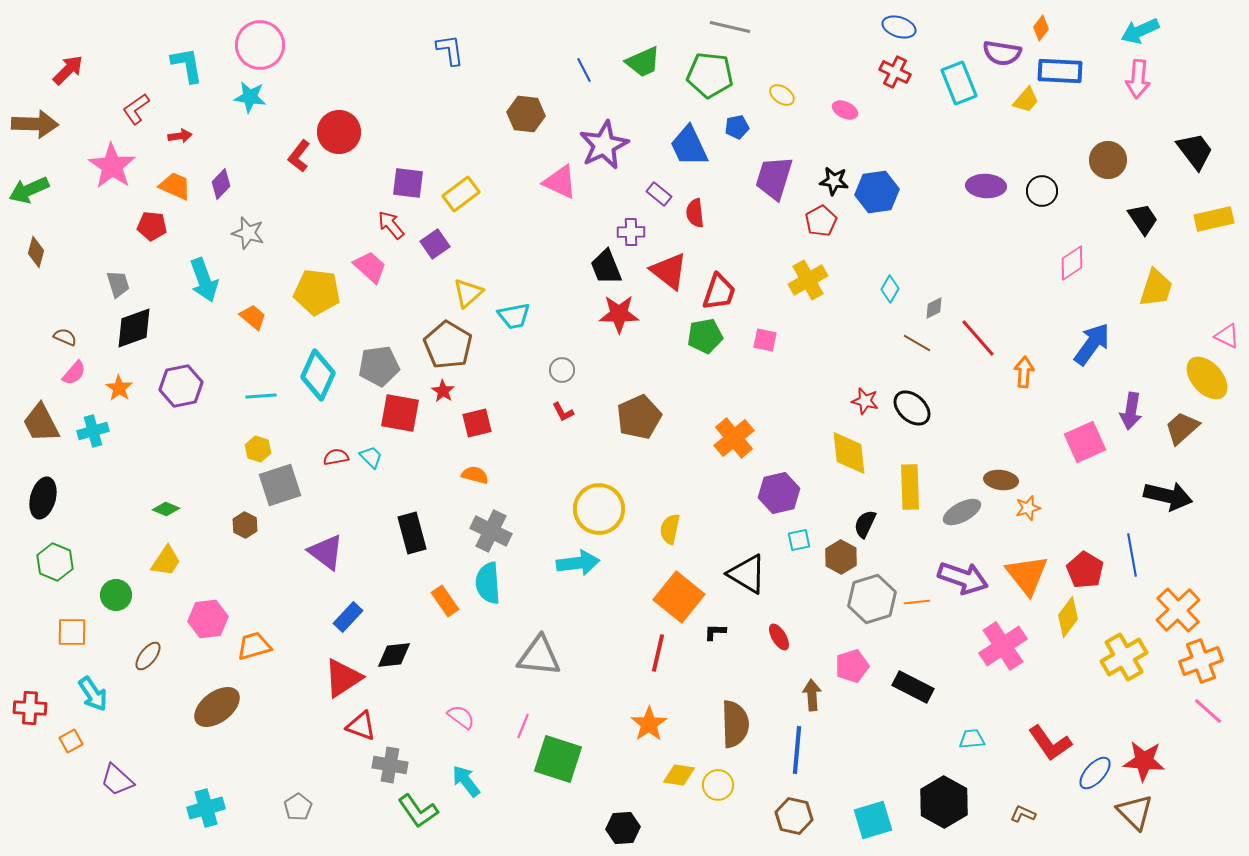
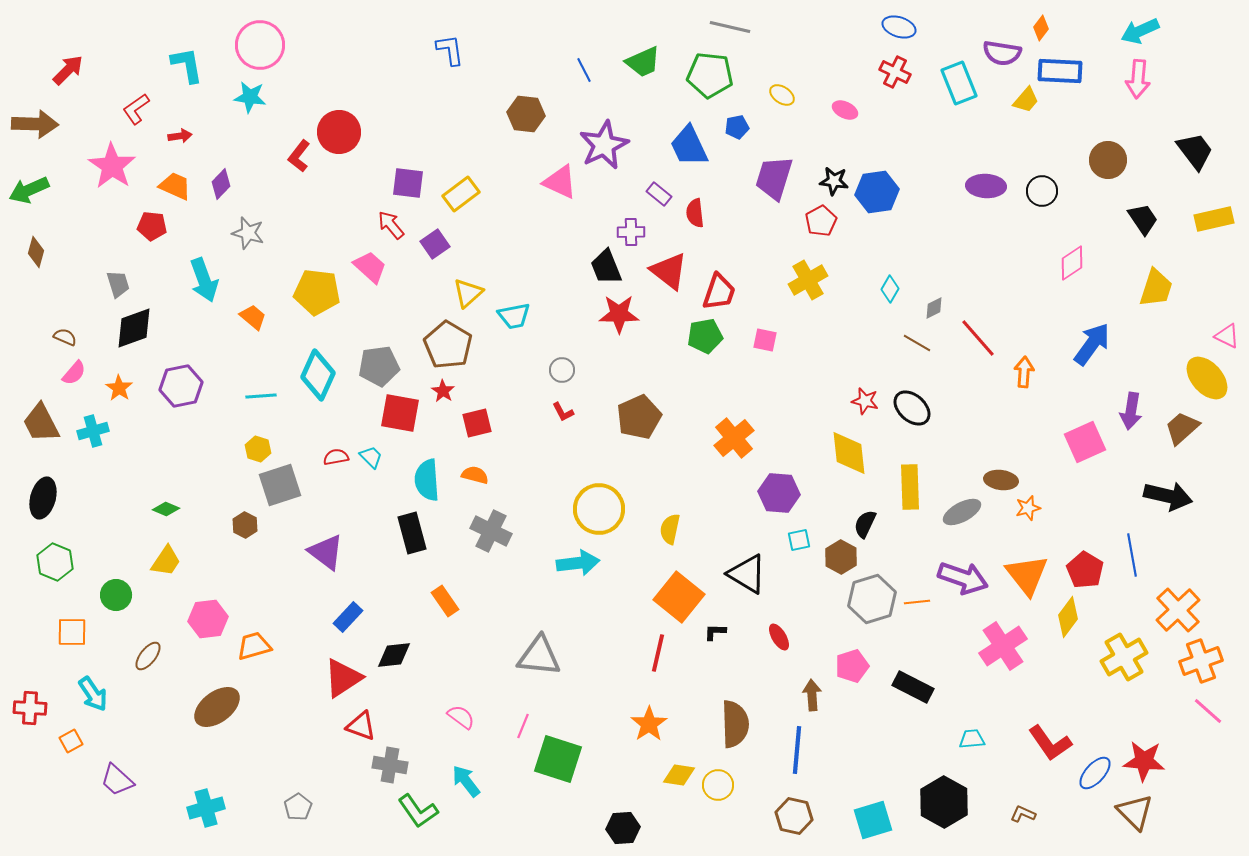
purple hexagon at (779, 493): rotated 18 degrees clockwise
cyan semicircle at (488, 583): moved 61 px left, 103 px up
